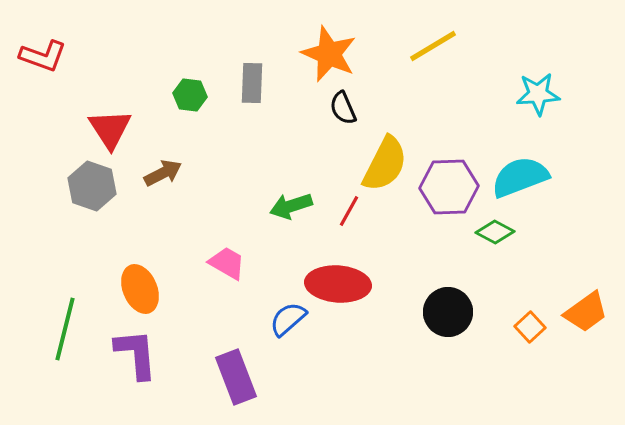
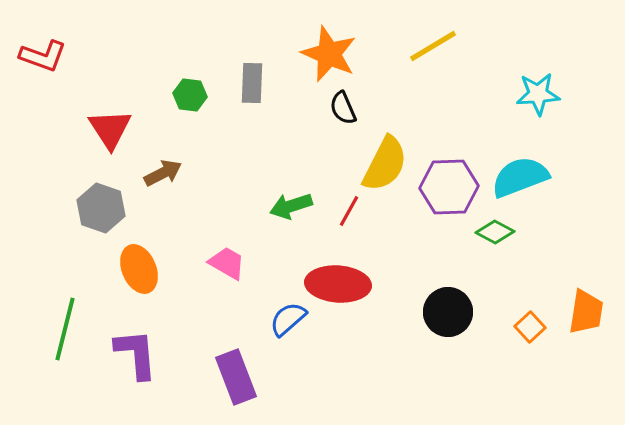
gray hexagon: moved 9 px right, 22 px down
orange ellipse: moved 1 px left, 20 px up
orange trapezoid: rotated 45 degrees counterclockwise
